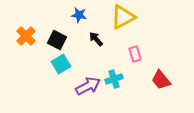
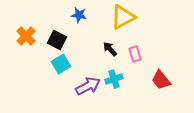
black arrow: moved 14 px right, 10 px down
